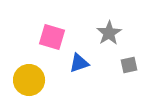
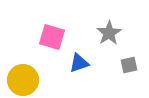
yellow circle: moved 6 px left
